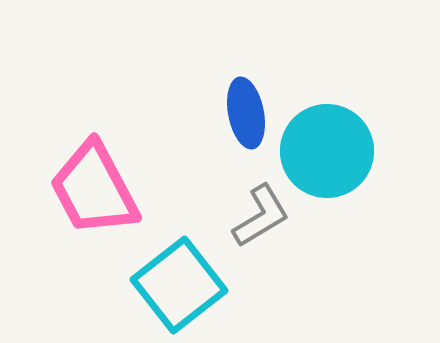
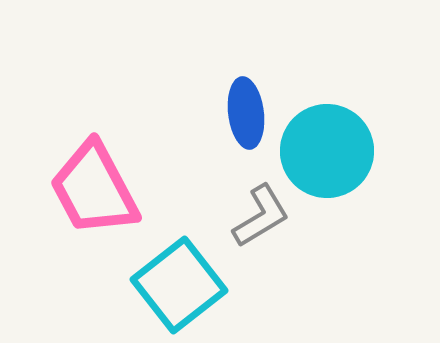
blue ellipse: rotated 4 degrees clockwise
